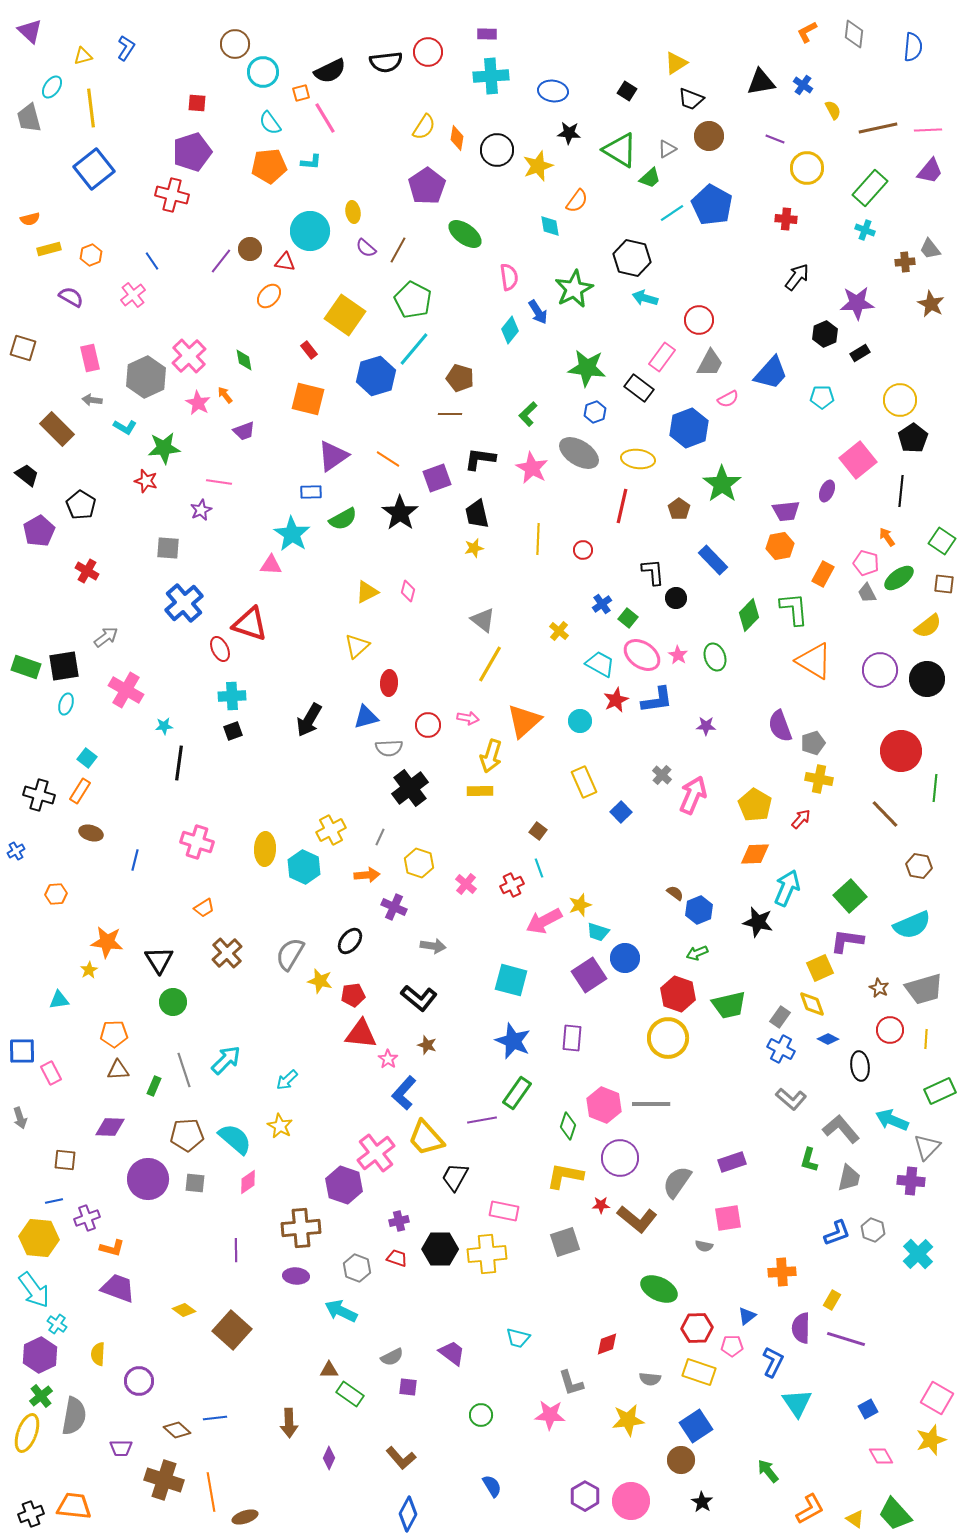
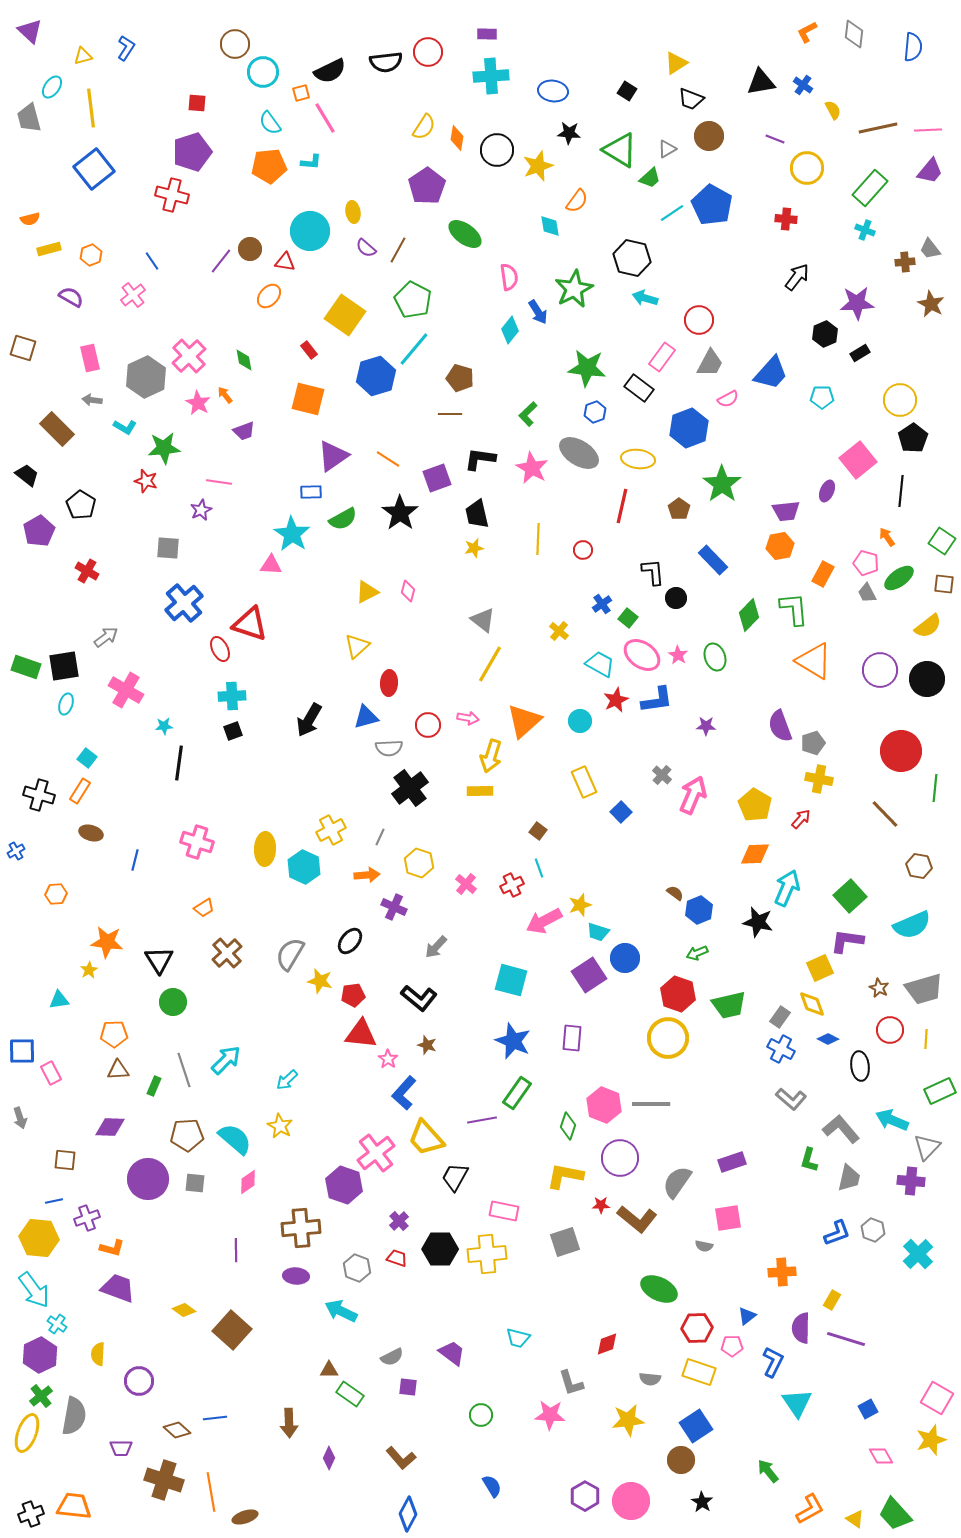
gray arrow at (433, 946): moved 3 px right, 1 px down; rotated 125 degrees clockwise
purple cross at (399, 1221): rotated 30 degrees counterclockwise
